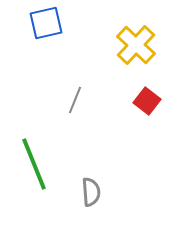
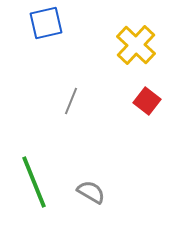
gray line: moved 4 px left, 1 px down
green line: moved 18 px down
gray semicircle: rotated 56 degrees counterclockwise
